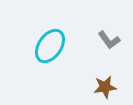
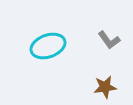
cyan ellipse: moved 2 px left; rotated 36 degrees clockwise
